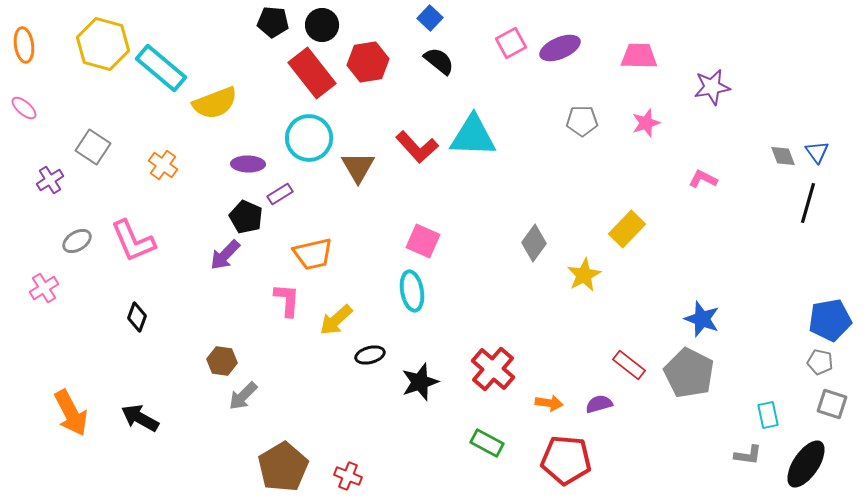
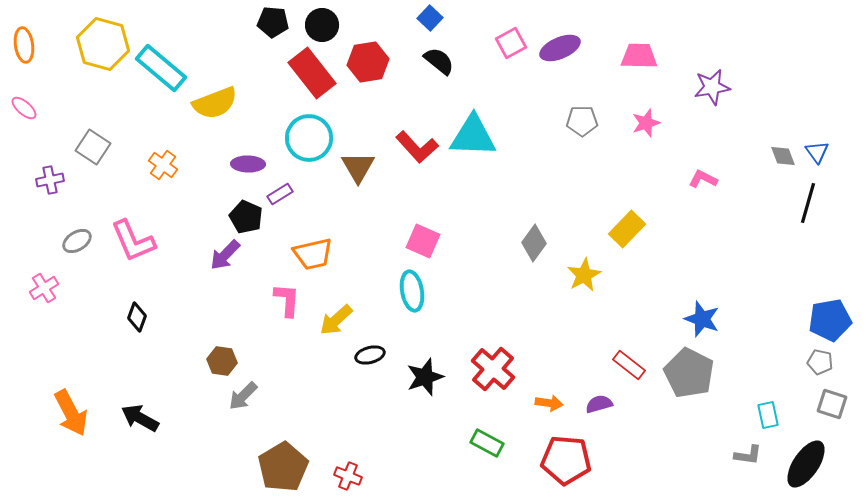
purple cross at (50, 180): rotated 20 degrees clockwise
black star at (420, 382): moved 5 px right, 5 px up
